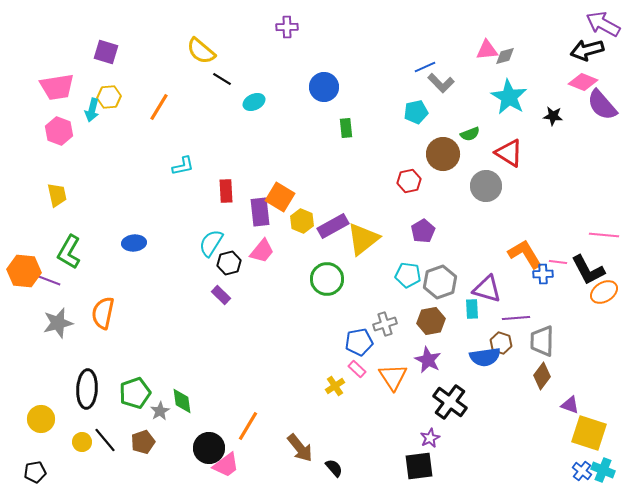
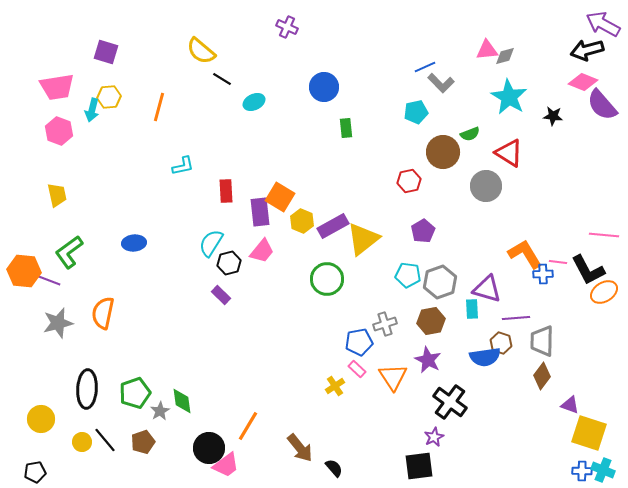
purple cross at (287, 27): rotated 25 degrees clockwise
orange line at (159, 107): rotated 16 degrees counterclockwise
brown circle at (443, 154): moved 2 px up
green L-shape at (69, 252): rotated 24 degrees clockwise
purple star at (430, 438): moved 4 px right, 1 px up
blue cross at (582, 471): rotated 36 degrees counterclockwise
